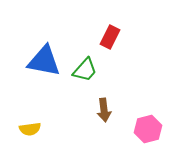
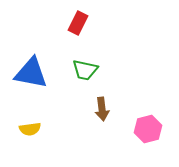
red rectangle: moved 32 px left, 14 px up
blue triangle: moved 13 px left, 12 px down
green trapezoid: rotated 60 degrees clockwise
brown arrow: moved 2 px left, 1 px up
